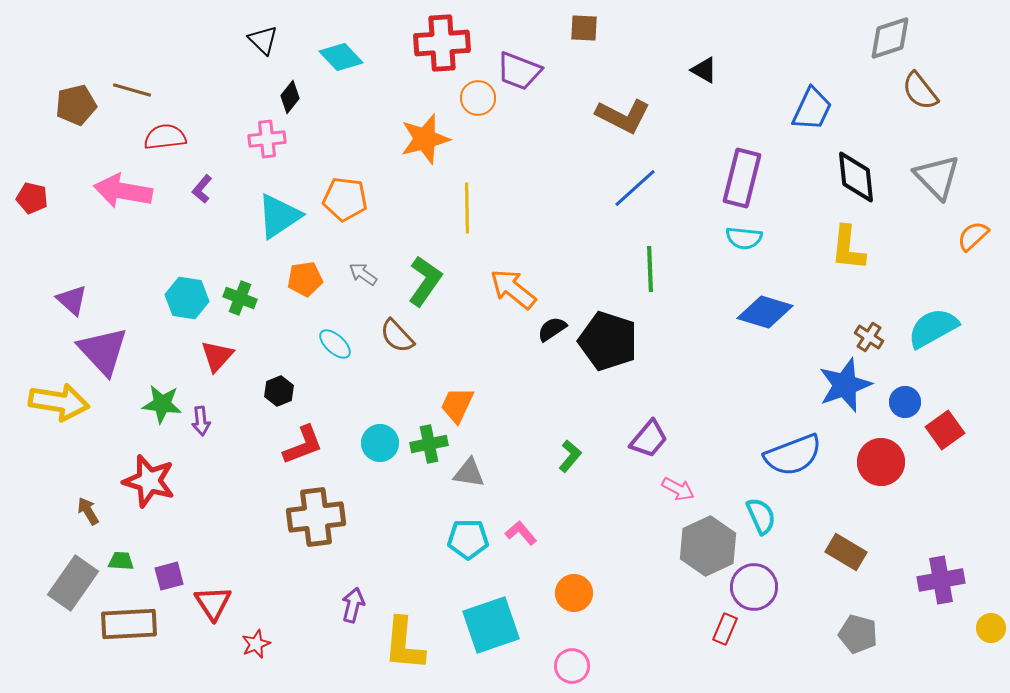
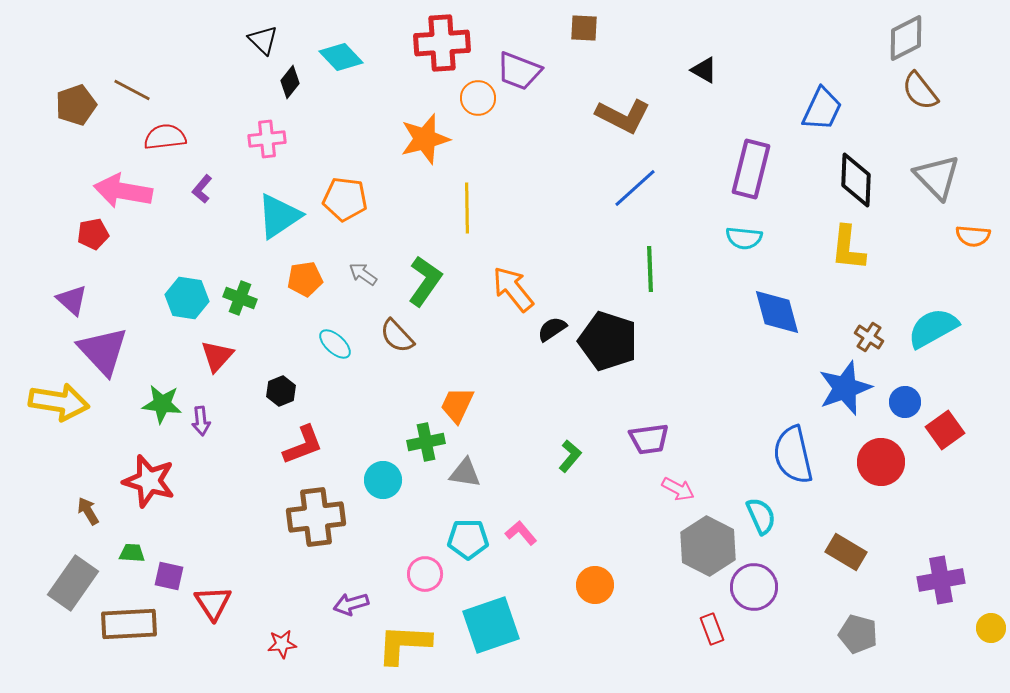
gray diamond at (890, 38): moved 16 px right; rotated 9 degrees counterclockwise
brown line at (132, 90): rotated 12 degrees clockwise
black diamond at (290, 97): moved 15 px up
brown pentagon at (76, 105): rotated 6 degrees counterclockwise
blue trapezoid at (812, 109): moved 10 px right
black diamond at (856, 177): moved 3 px down; rotated 8 degrees clockwise
purple rectangle at (742, 178): moved 9 px right, 9 px up
red pentagon at (32, 198): moved 61 px right, 36 px down; rotated 24 degrees counterclockwise
orange semicircle at (973, 236): rotated 132 degrees counterclockwise
orange arrow at (513, 289): rotated 12 degrees clockwise
blue diamond at (765, 312): moved 12 px right; rotated 58 degrees clockwise
blue star at (845, 385): moved 3 px down
black hexagon at (279, 391): moved 2 px right
purple trapezoid at (649, 439): rotated 42 degrees clockwise
cyan circle at (380, 443): moved 3 px right, 37 px down
green cross at (429, 444): moved 3 px left, 2 px up
blue semicircle at (793, 455): rotated 98 degrees clockwise
gray triangle at (469, 473): moved 4 px left
gray hexagon at (708, 546): rotated 8 degrees counterclockwise
green trapezoid at (121, 561): moved 11 px right, 8 px up
purple square at (169, 576): rotated 28 degrees clockwise
orange circle at (574, 593): moved 21 px right, 8 px up
purple arrow at (353, 605): moved 2 px left, 1 px up; rotated 120 degrees counterclockwise
red rectangle at (725, 629): moved 13 px left; rotated 44 degrees counterclockwise
red star at (256, 644): moved 26 px right; rotated 16 degrees clockwise
yellow L-shape at (404, 644): rotated 88 degrees clockwise
pink circle at (572, 666): moved 147 px left, 92 px up
